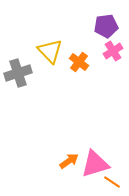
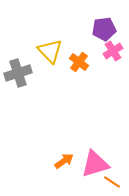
purple pentagon: moved 2 px left, 3 px down
orange arrow: moved 5 px left
